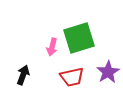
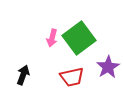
green square: rotated 20 degrees counterclockwise
pink arrow: moved 9 px up
purple star: moved 5 px up
